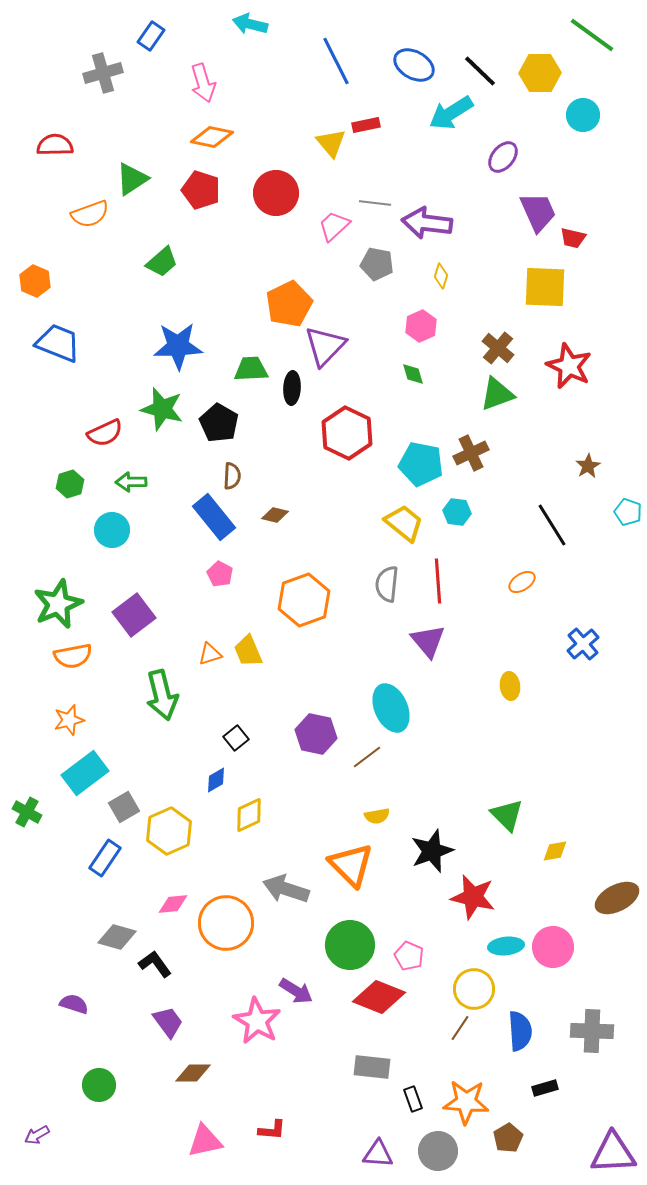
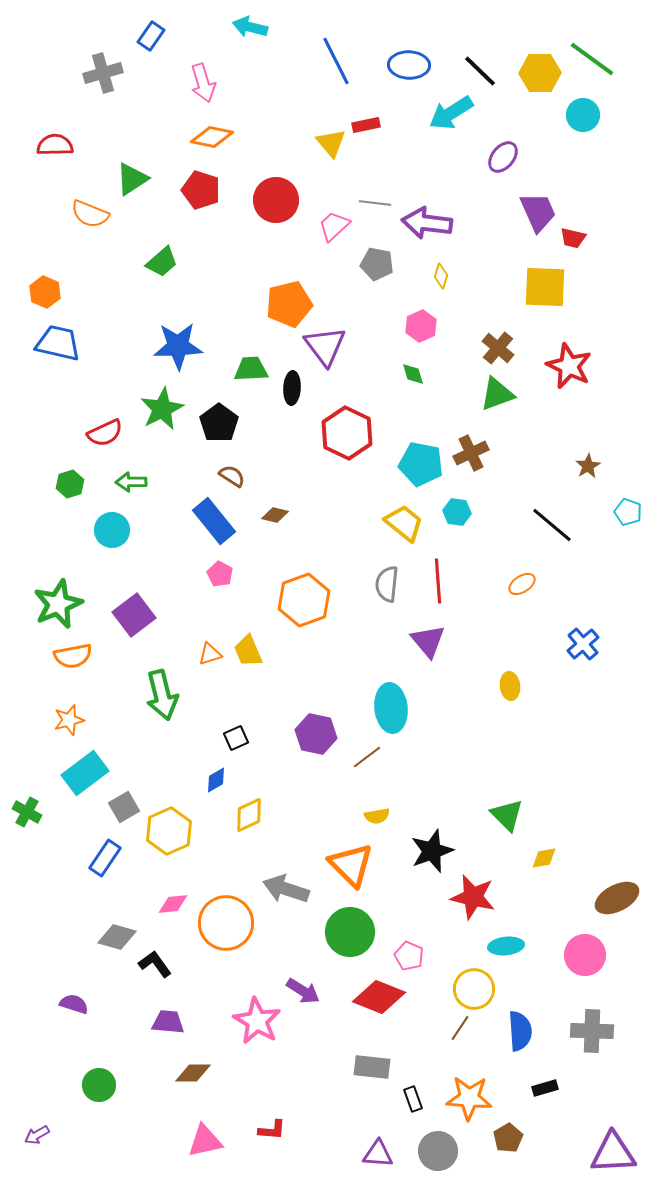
cyan arrow at (250, 24): moved 3 px down
green line at (592, 35): moved 24 px down
blue ellipse at (414, 65): moved 5 px left; rotated 27 degrees counterclockwise
red circle at (276, 193): moved 7 px down
orange semicircle at (90, 214): rotated 42 degrees clockwise
orange hexagon at (35, 281): moved 10 px right, 11 px down
orange pentagon at (289, 304): rotated 12 degrees clockwise
blue trapezoid at (58, 343): rotated 9 degrees counterclockwise
purple triangle at (325, 346): rotated 21 degrees counterclockwise
green star at (162, 409): rotated 30 degrees clockwise
black pentagon at (219, 423): rotated 6 degrees clockwise
brown semicircle at (232, 476): rotated 60 degrees counterclockwise
blue rectangle at (214, 517): moved 4 px down
black line at (552, 525): rotated 18 degrees counterclockwise
orange ellipse at (522, 582): moved 2 px down
cyan ellipse at (391, 708): rotated 18 degrees clockwise
black square at (236, 738): rotated 15 degrees clockwise
yellow diamond at (555, 851): moved 11 px left, 7 px down
green circle at (350, 945): moved 13 px up
pink circle at (553, 947): moved 32 px right, 8 px down
purple arrow at (296, 991): moved 7 px right
purple trapezoid at (168, 1022): rotated 48 degrees counterclockwise
orange star at (466, 1102): moved 3 px right, 4 px up
